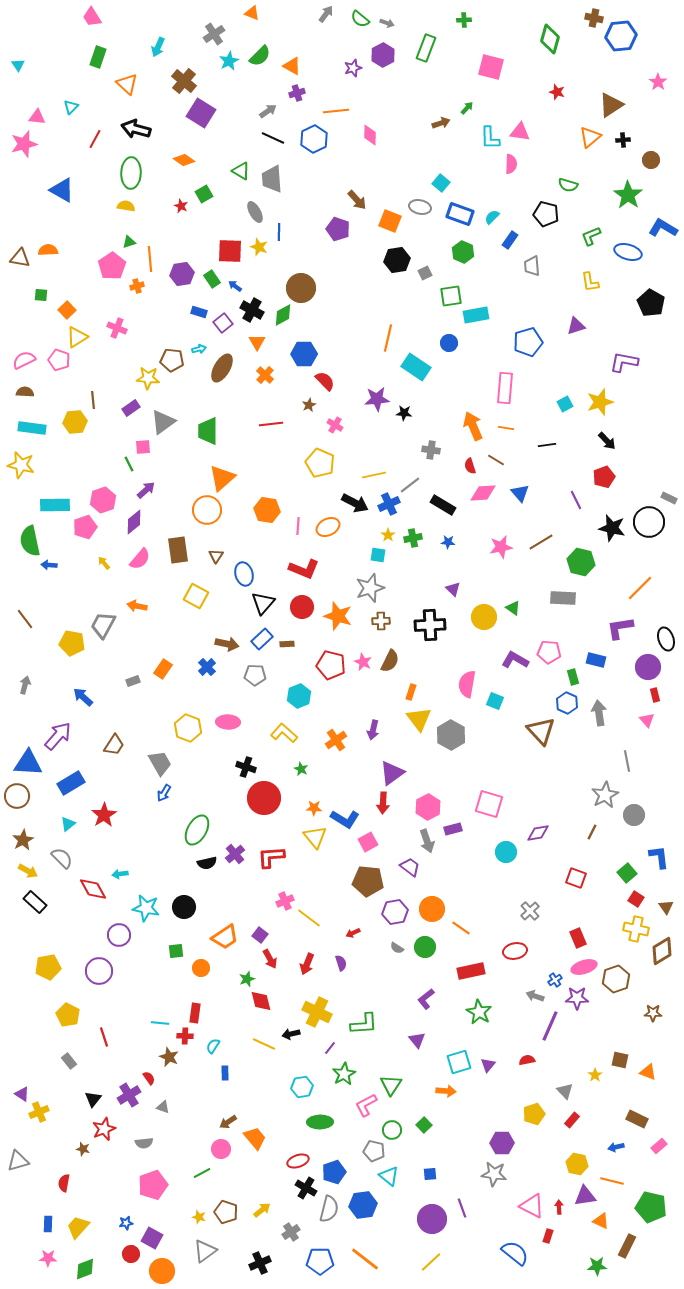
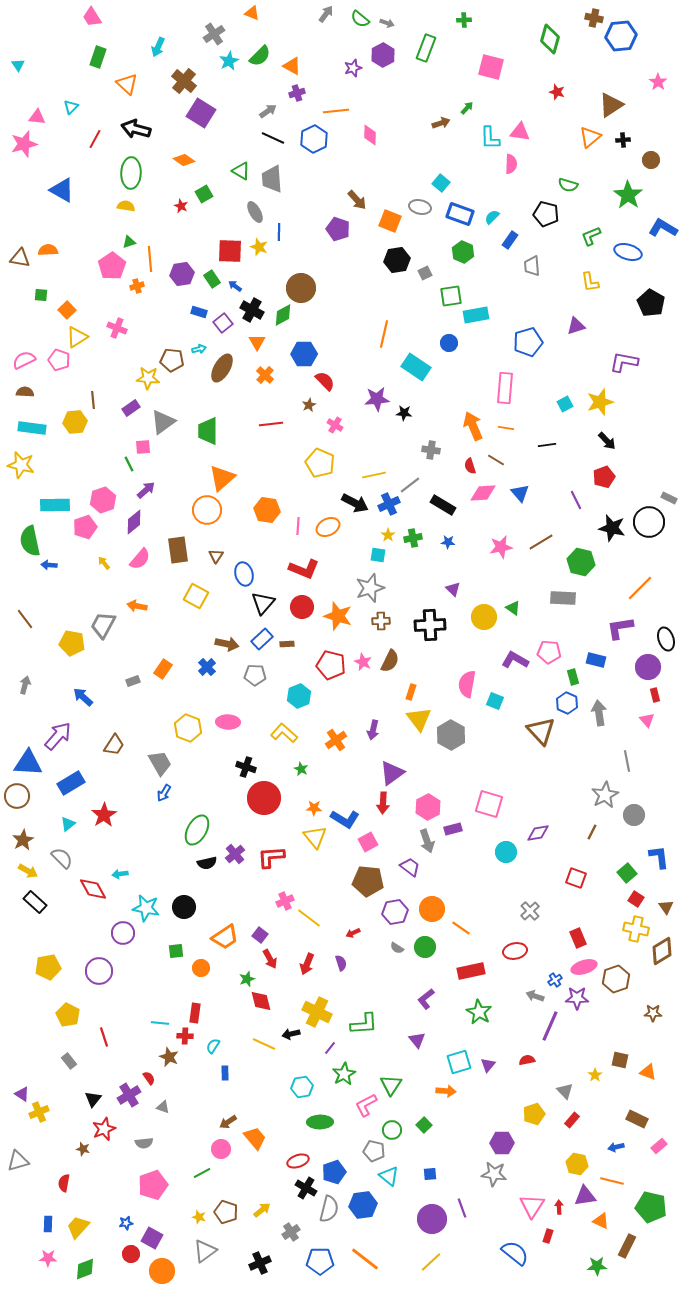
orange line at (388, 338): moved 4 px left, 4 px up
purple circle at (119, 935): moved 4 px right, 2 px up
pink triangle at (532, 1206): rotated 36 degrees clockwise
